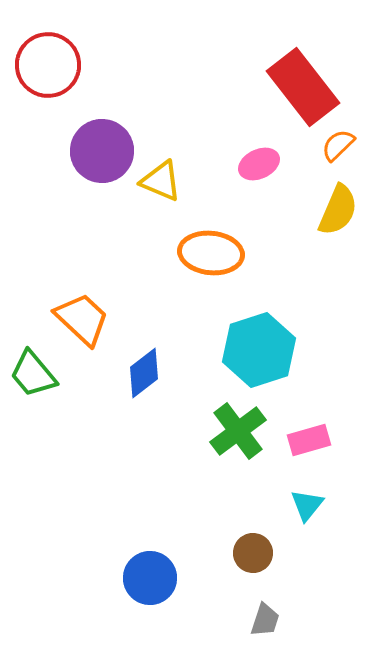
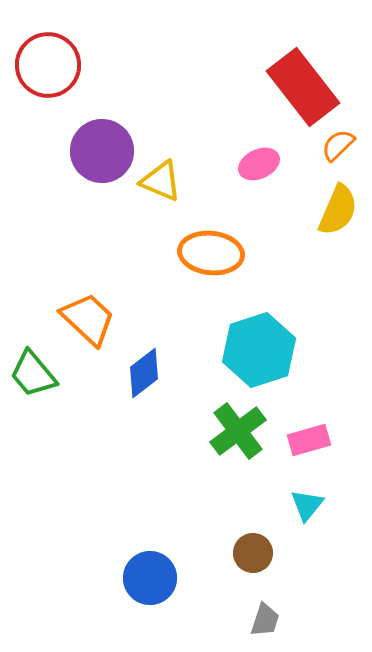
orange trapezoid: moved 6 px right
